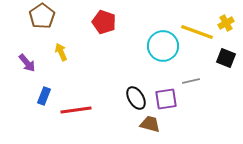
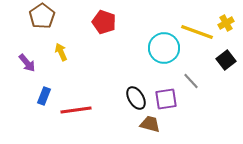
cyan circle: moved 1 px right, 2 px down
black square: moved 2 px down; rotated 30 degrees clockwise
gray line: rotated 60 degrees clockwise
